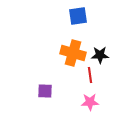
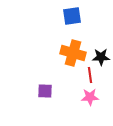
blue square: moved 6 px left
black star: moved 1 px right, 2 px down
pink star: moved 5 px up
